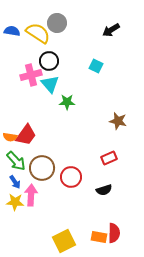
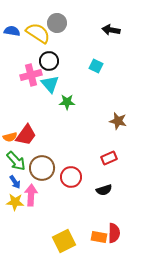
black arrow: rotated 42 degrees clockwise
orange semicircle: rotated 24 degrees counterclockwise
